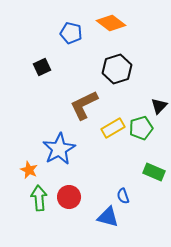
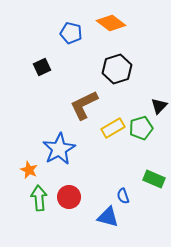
green rectangle: moved 7 px down
